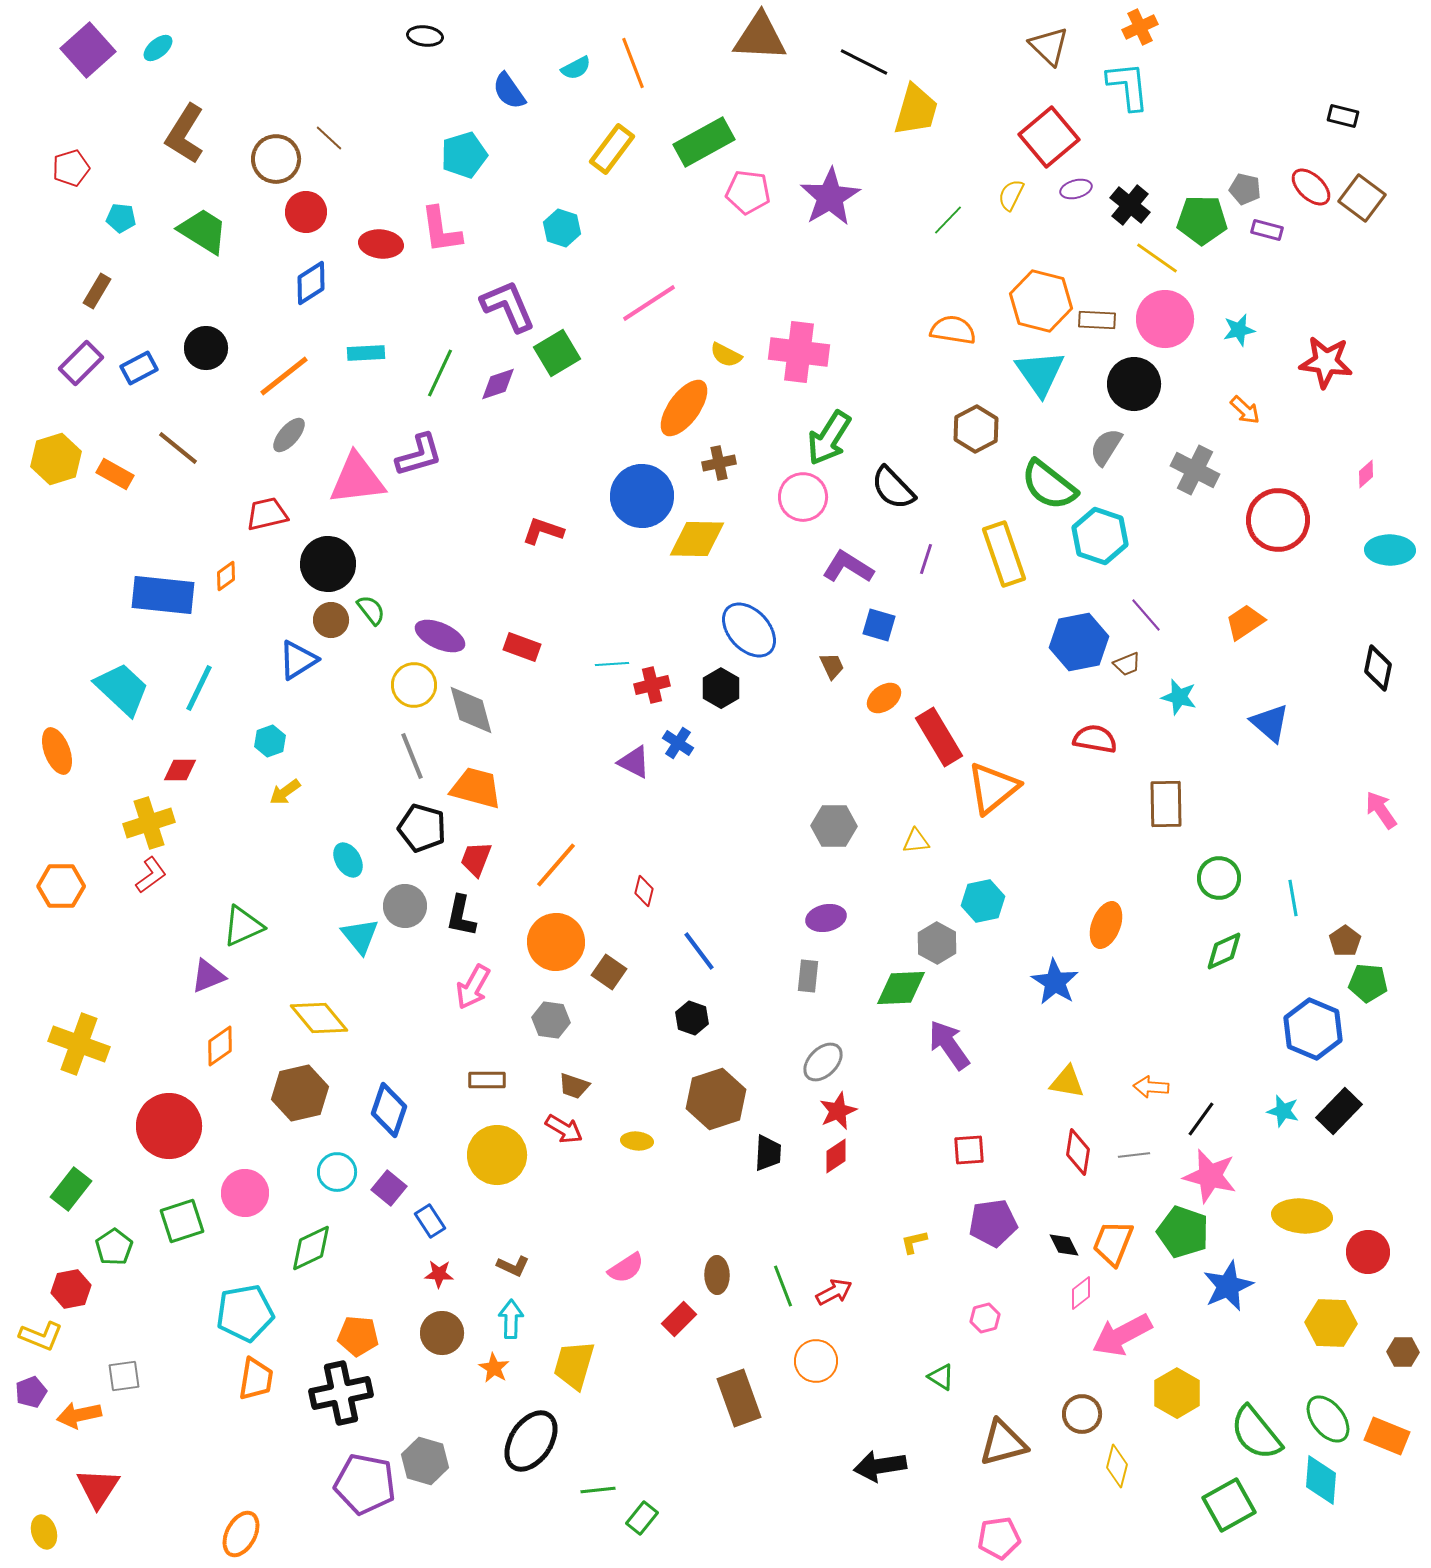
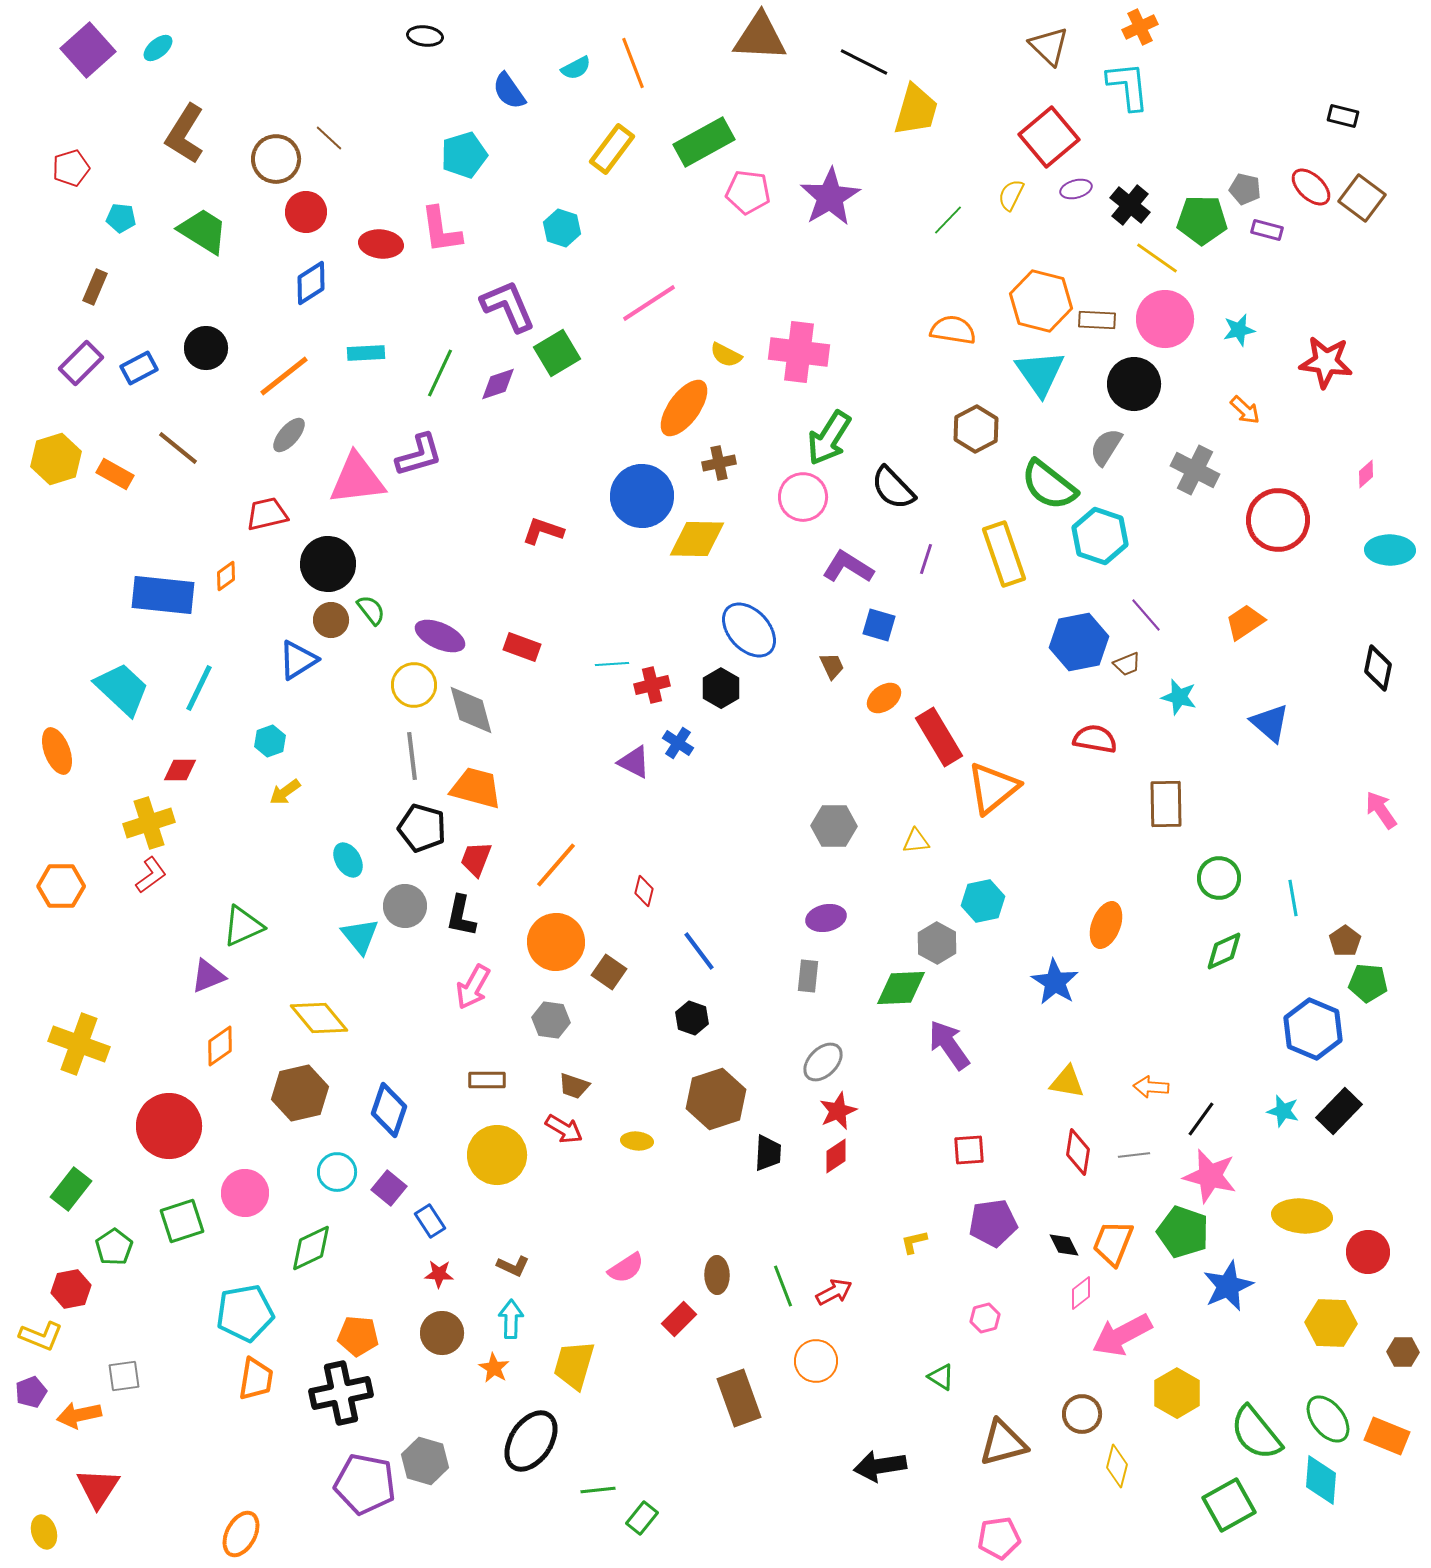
brown rectangle at (97, 291): moved 2 px left, 4 px up; rotated 8 degrees counterclockwise
gray line at (412, 756): rotated 15 degrees clockwise
